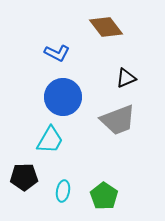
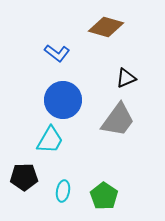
brown diamond: rotated 36 degrees counterclockwise
blue L-shape: rotated 10 degrees clockwise
blue circle: moved 3 px down
gray trapezoid: rotated 33 degrees counterclockwise
